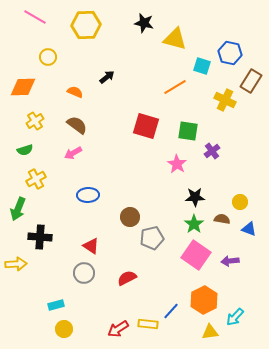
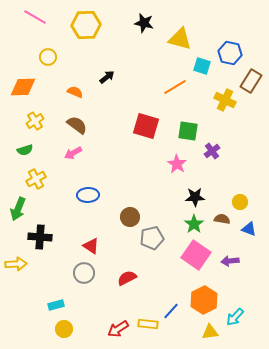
yellow triangle at (175, 39): moved 5 px right
